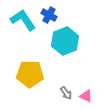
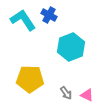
cyan hexagon: moved 6 px right, 6 px down
yellow pentagon: moved 5 px down
pink triangle: moved 1 px right, 1 px up
